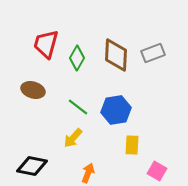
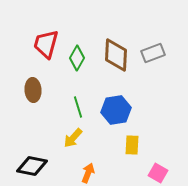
brown ellipse: rotated 70 degrees clockwise
green line: rotated 35 degrees clockwise
pink square: moved 1 px right, 2 px down
